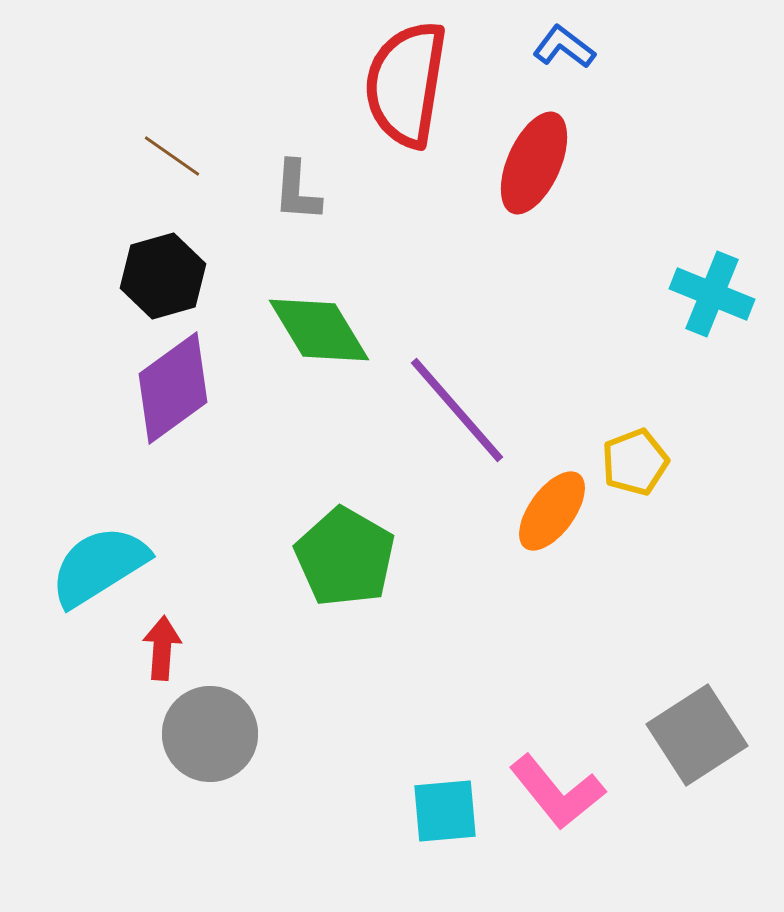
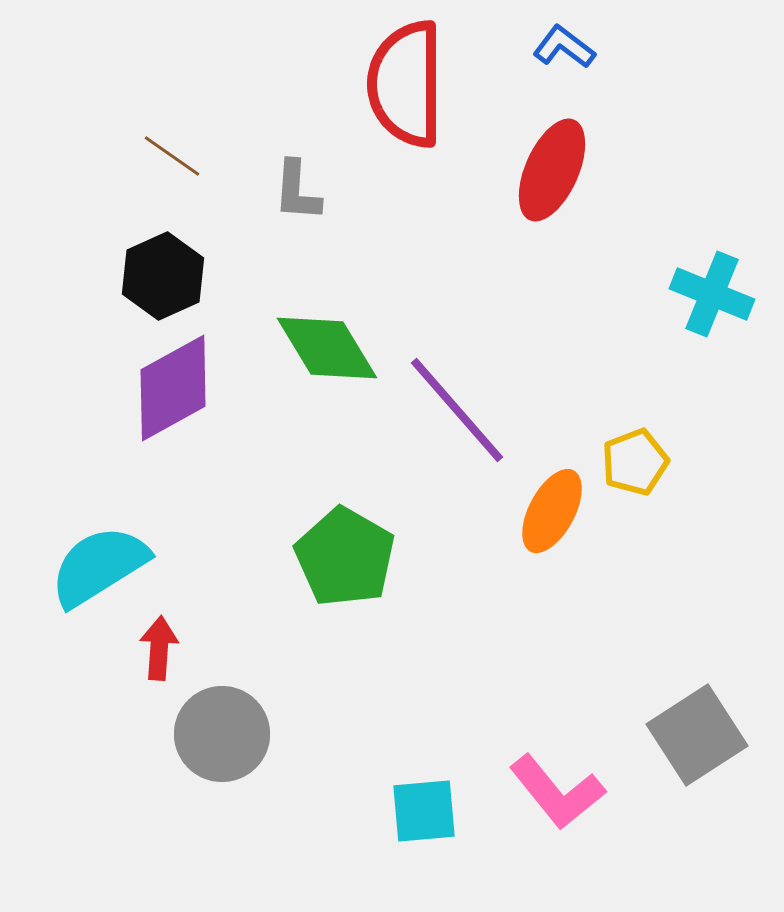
red semicircle: rotated 9 degrees counterclockwise
red ellipse: moved 18 px right, 7 px down
black hexagon: rotated 8 degrees counterclockwise
green diamond: moved 8 px right, 18 px down
purple diamond: rotated 7 degrees clockwise
orange ellipse: rotated 8 degrees counterclockwise
red arrow: moved 3 px left
gray circle: moved 12 px right
cyan square: moved 21 px left
